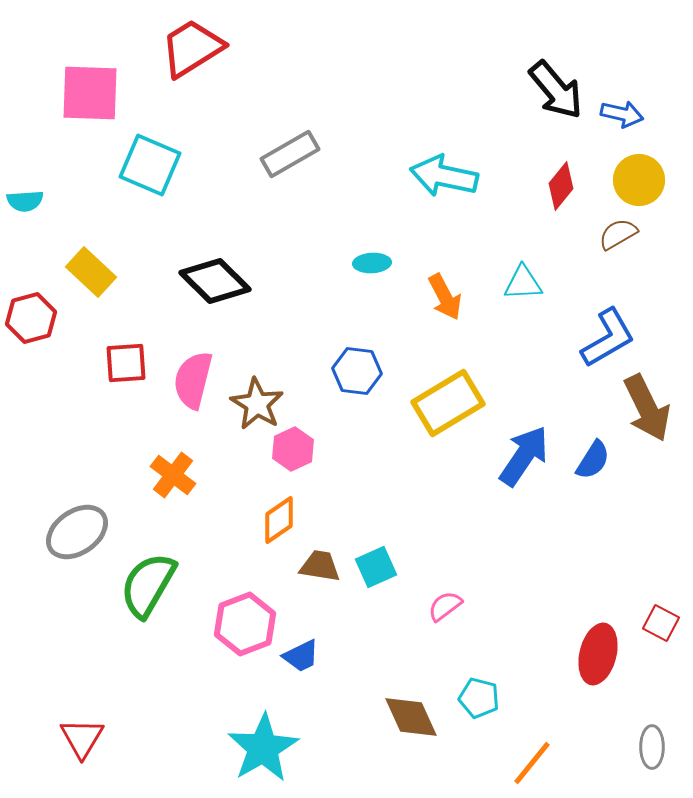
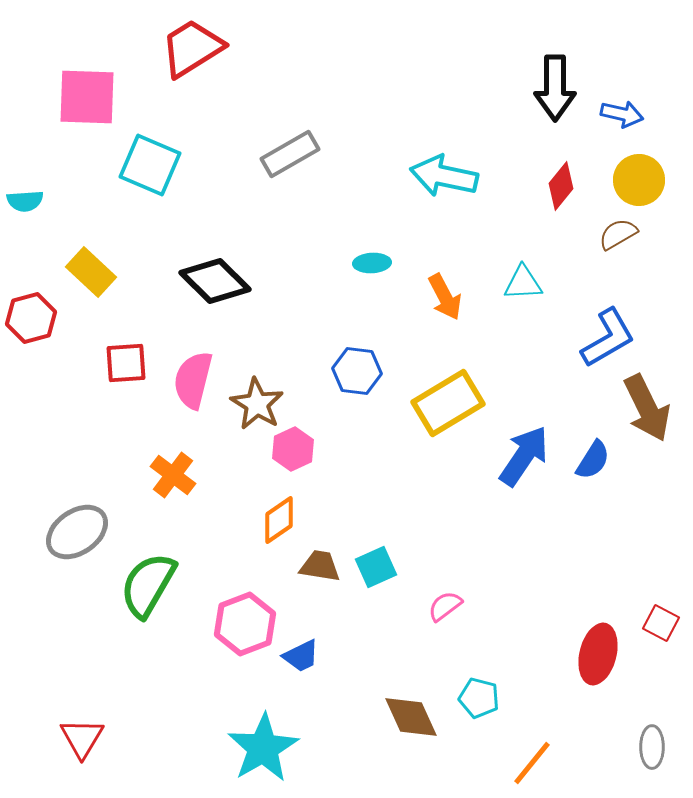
black arrow at (556, 90): moved 1 px left, 2 px up; rotated 40 degrees clockwise
pink square at (90, 93): moved 3 px left, 4 px down
